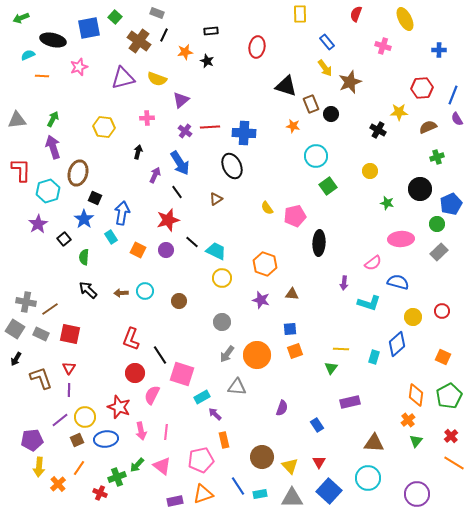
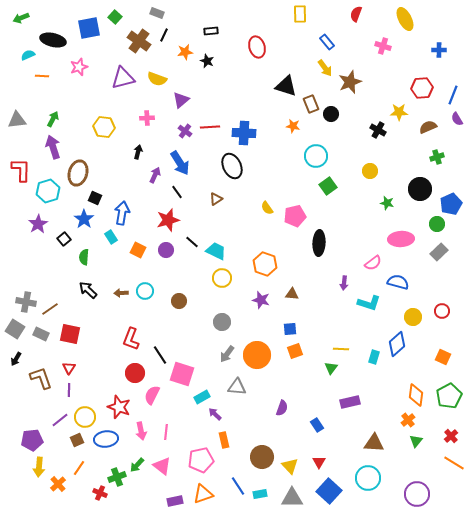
red ellipse at (257, 47): rotated 25 degrees counterclockwise
